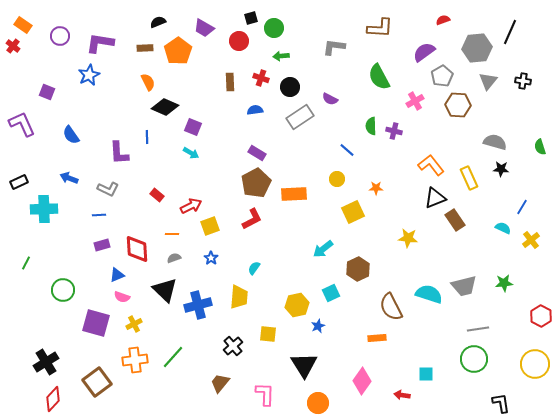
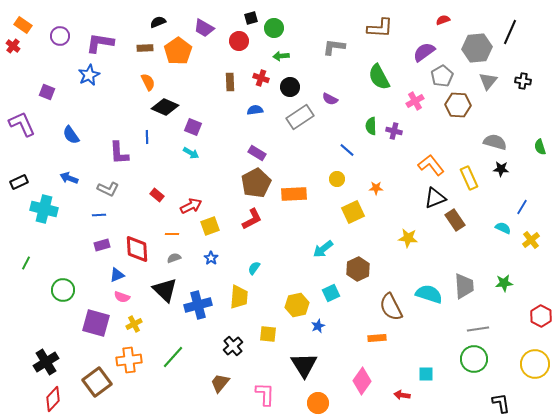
cyan cross at (44, 209): rotated 16 degrees clockwise
gray trapezoid at (464, 286): rotated 80 degrees counterclockwise
orange cross at (135, 360): moved 6 px left
